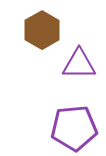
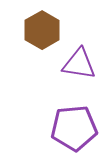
purple triangle: rotated 9 degrees clockwise
